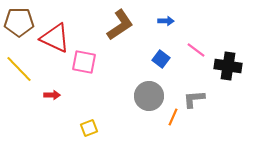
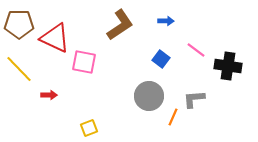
brown pentagon: moved 2 px down
red arrow: moved 3 px left
